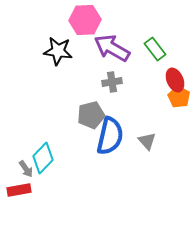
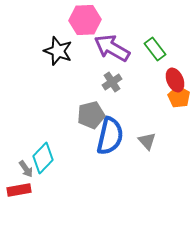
black star: rotated 12 degrees clockwise
gray cross: rotated 24 degrees counterclockwise
